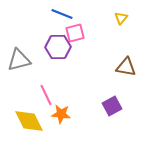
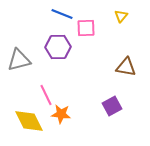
yellow triangle: moved 2 px up
pink square: moved 11 px right, 5 px up; rotated 12 degrees clockwise
